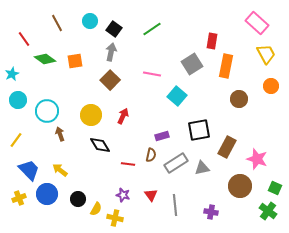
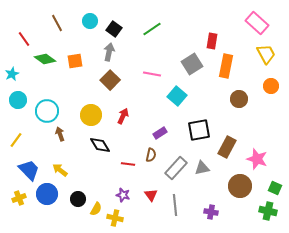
gray arrow at (111, 52): moved 2 px left
purple rectangle at (162, 136): moved 2 px left, 3 px up; rotated 16 degrees counterclockwise
gray rectangle at (176, 163): moved 5 px down; rotated 15 degrees counterclockwise
green cross at (268, 211): rotated 24 degrees counterclockwise
